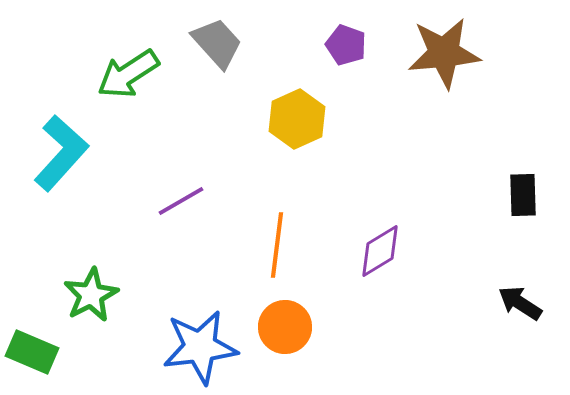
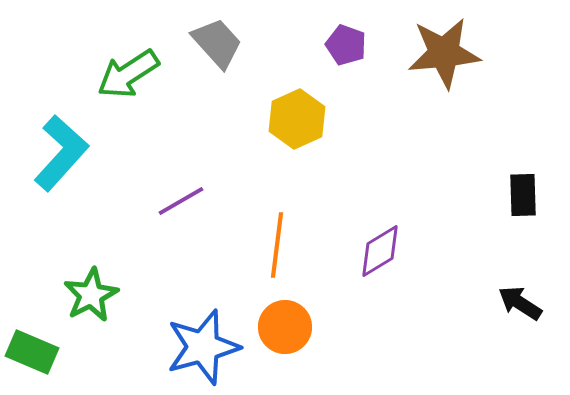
blue star: moved 3 px right; rotated 8 degrees counterclockwise
